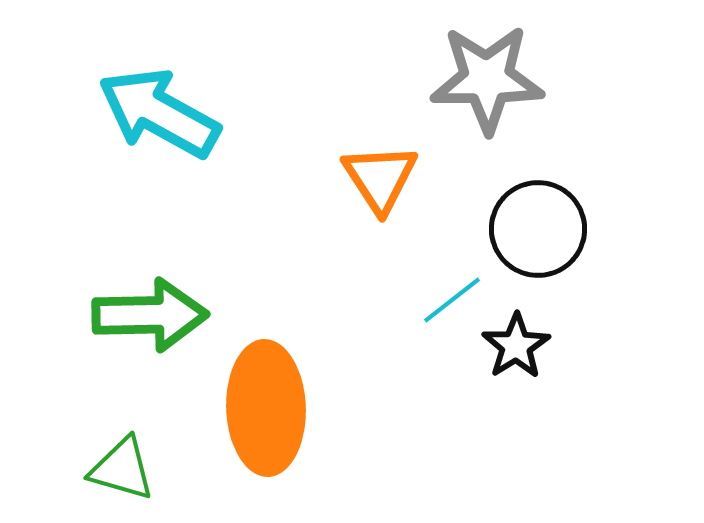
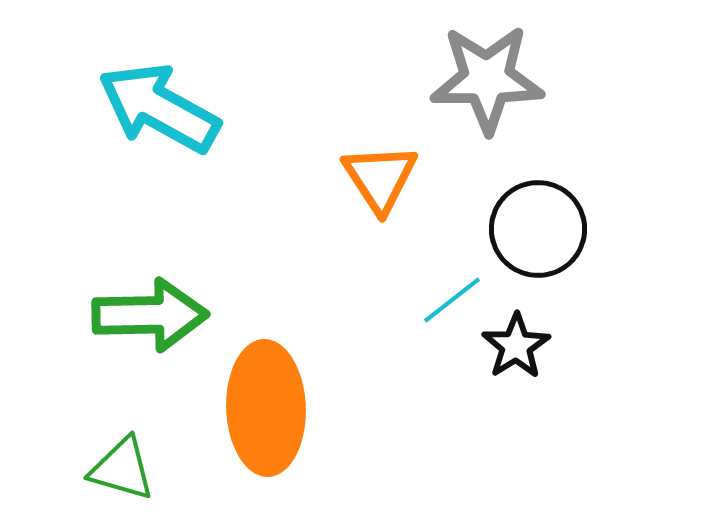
cyan arrow: moved 5 px up
